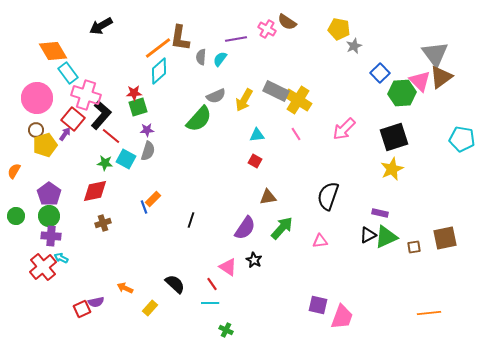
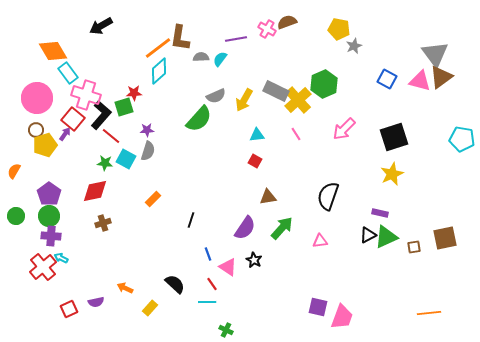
brown semicircle at (287, 22): rotated 126 degrees clockwise
gray semicircle at (201, 57): rotated 84 degrees clockwise
blue square at (380, 73): moved 7 px right, 6 px down; rotated 18 degrees counterclockwise
pink triangle at (420, 81): rotated 30 degrees counterclockwise
green hexagon at (402, 93): moved 78 px left, 9 px up; rotated 20 degrees counterclockwise
yellow cross at (298, 100): rotated 16 degrees clockwise
green square at (138, 107): moved 14 px left
yellow star at (392, 169): moved 5 px down
blue line at (144, 207): moved 64 px right, 47 px down
cyan line at (210, 303): moved 3 px left, 1 px up
purple square at (318, 305): moved 2 px down
red square at (82, 309): moved 13 px left
